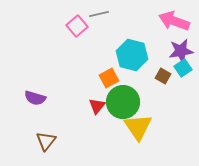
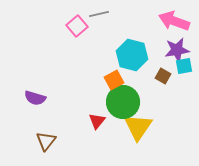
purple star: moved 4 px left, 1 px up
cyan square: moved 1 px right, 2 px up; rotated 24 degrees clockwise
orange square: moved 5 px right, 2 px down
red triangle: moved 15 px down
yellow triangle: rotated 8 degrees clockwise
